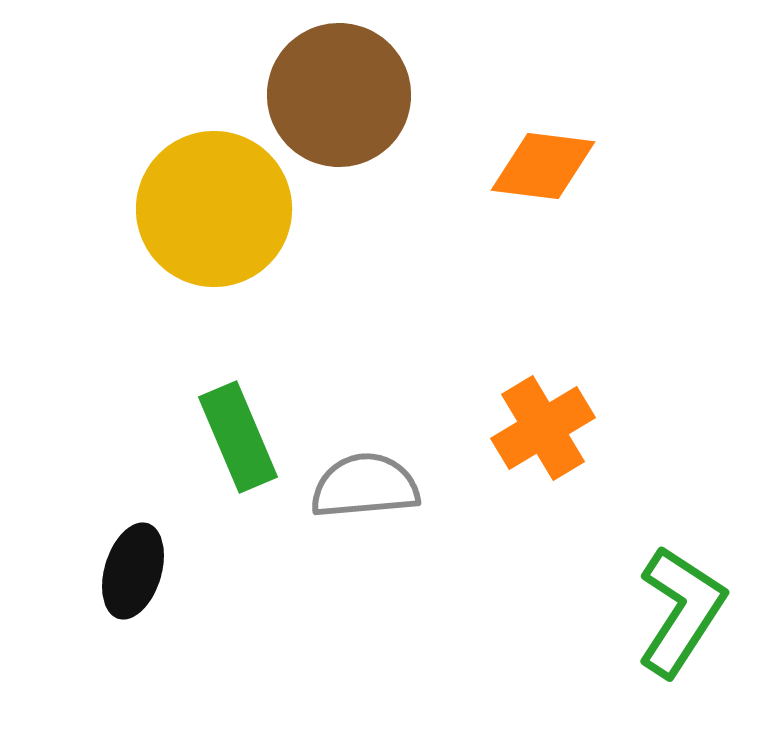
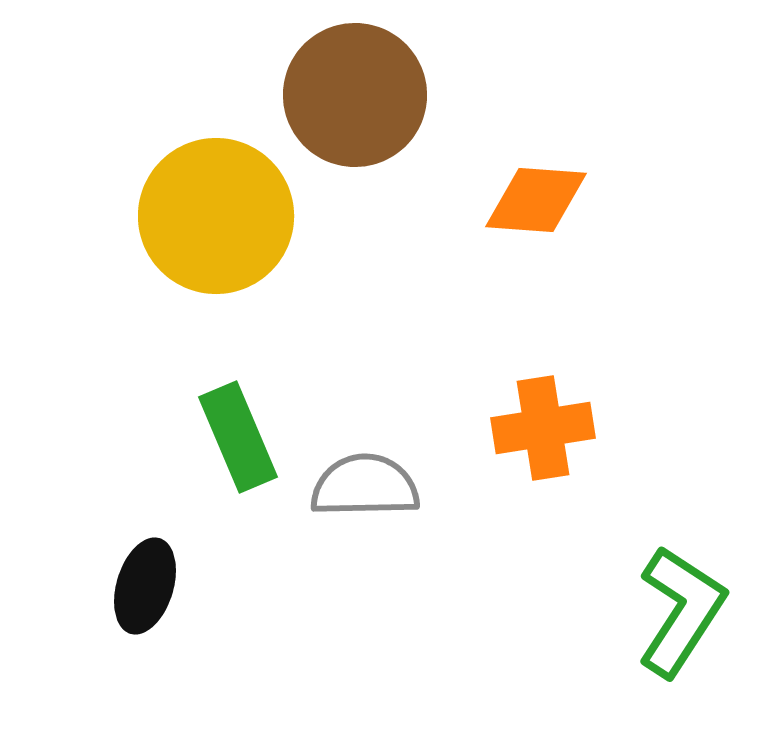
brown circle: moved 16 px right
orange diamond: moved 7 px left, 34 px down; rotated 3 degrees counterclockwise
yellow circle: moved 2 px right, 7 px down
orange cross: rotated 22 degrees clockwise
gray semicircle: rotated 4 degrees clockwise
black ellipse: moved 12 px right, 15 px down
